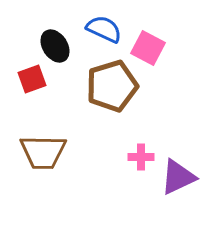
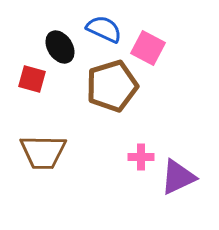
black ellipse: moved 5 px right, 1 px down
red square: rotated 36 degrees clockwise
